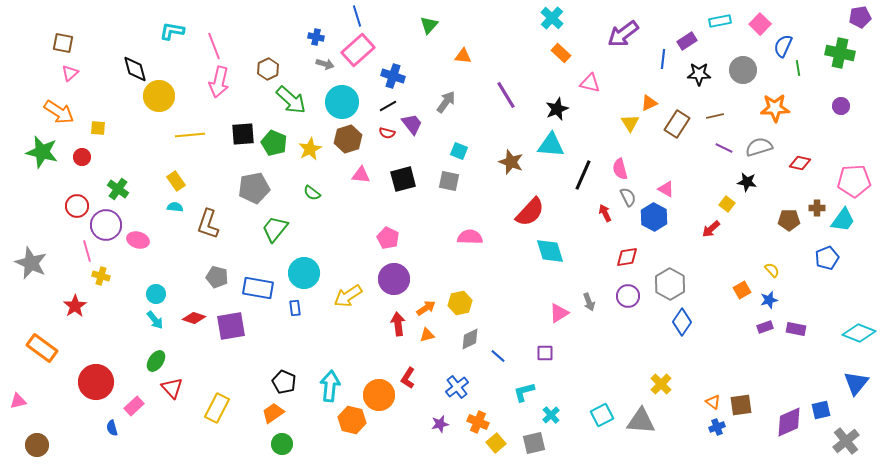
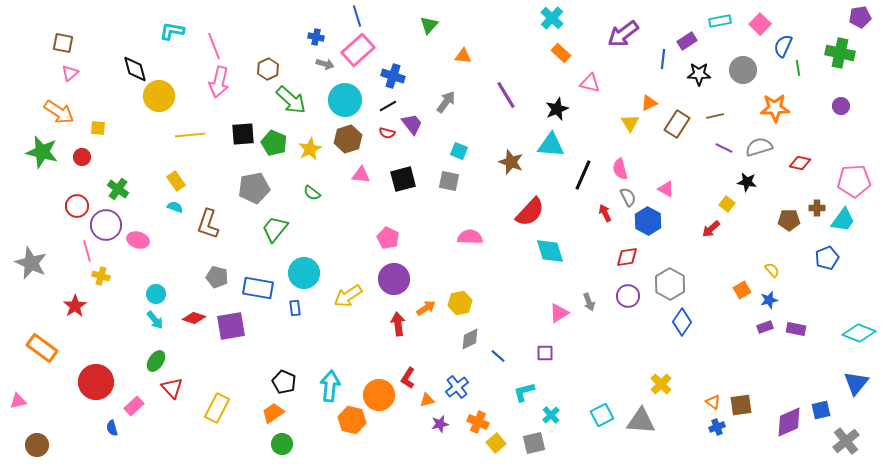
cyan circle at (342, 102): moved 3 px right, 2 px up
cyan semicircle at (175, 207): rotated 14 degrees clockwise
blue hexagon at (654, 217): moved 6 px left, 4 px down
orange triangle at (427, 335): moved 65 px down
